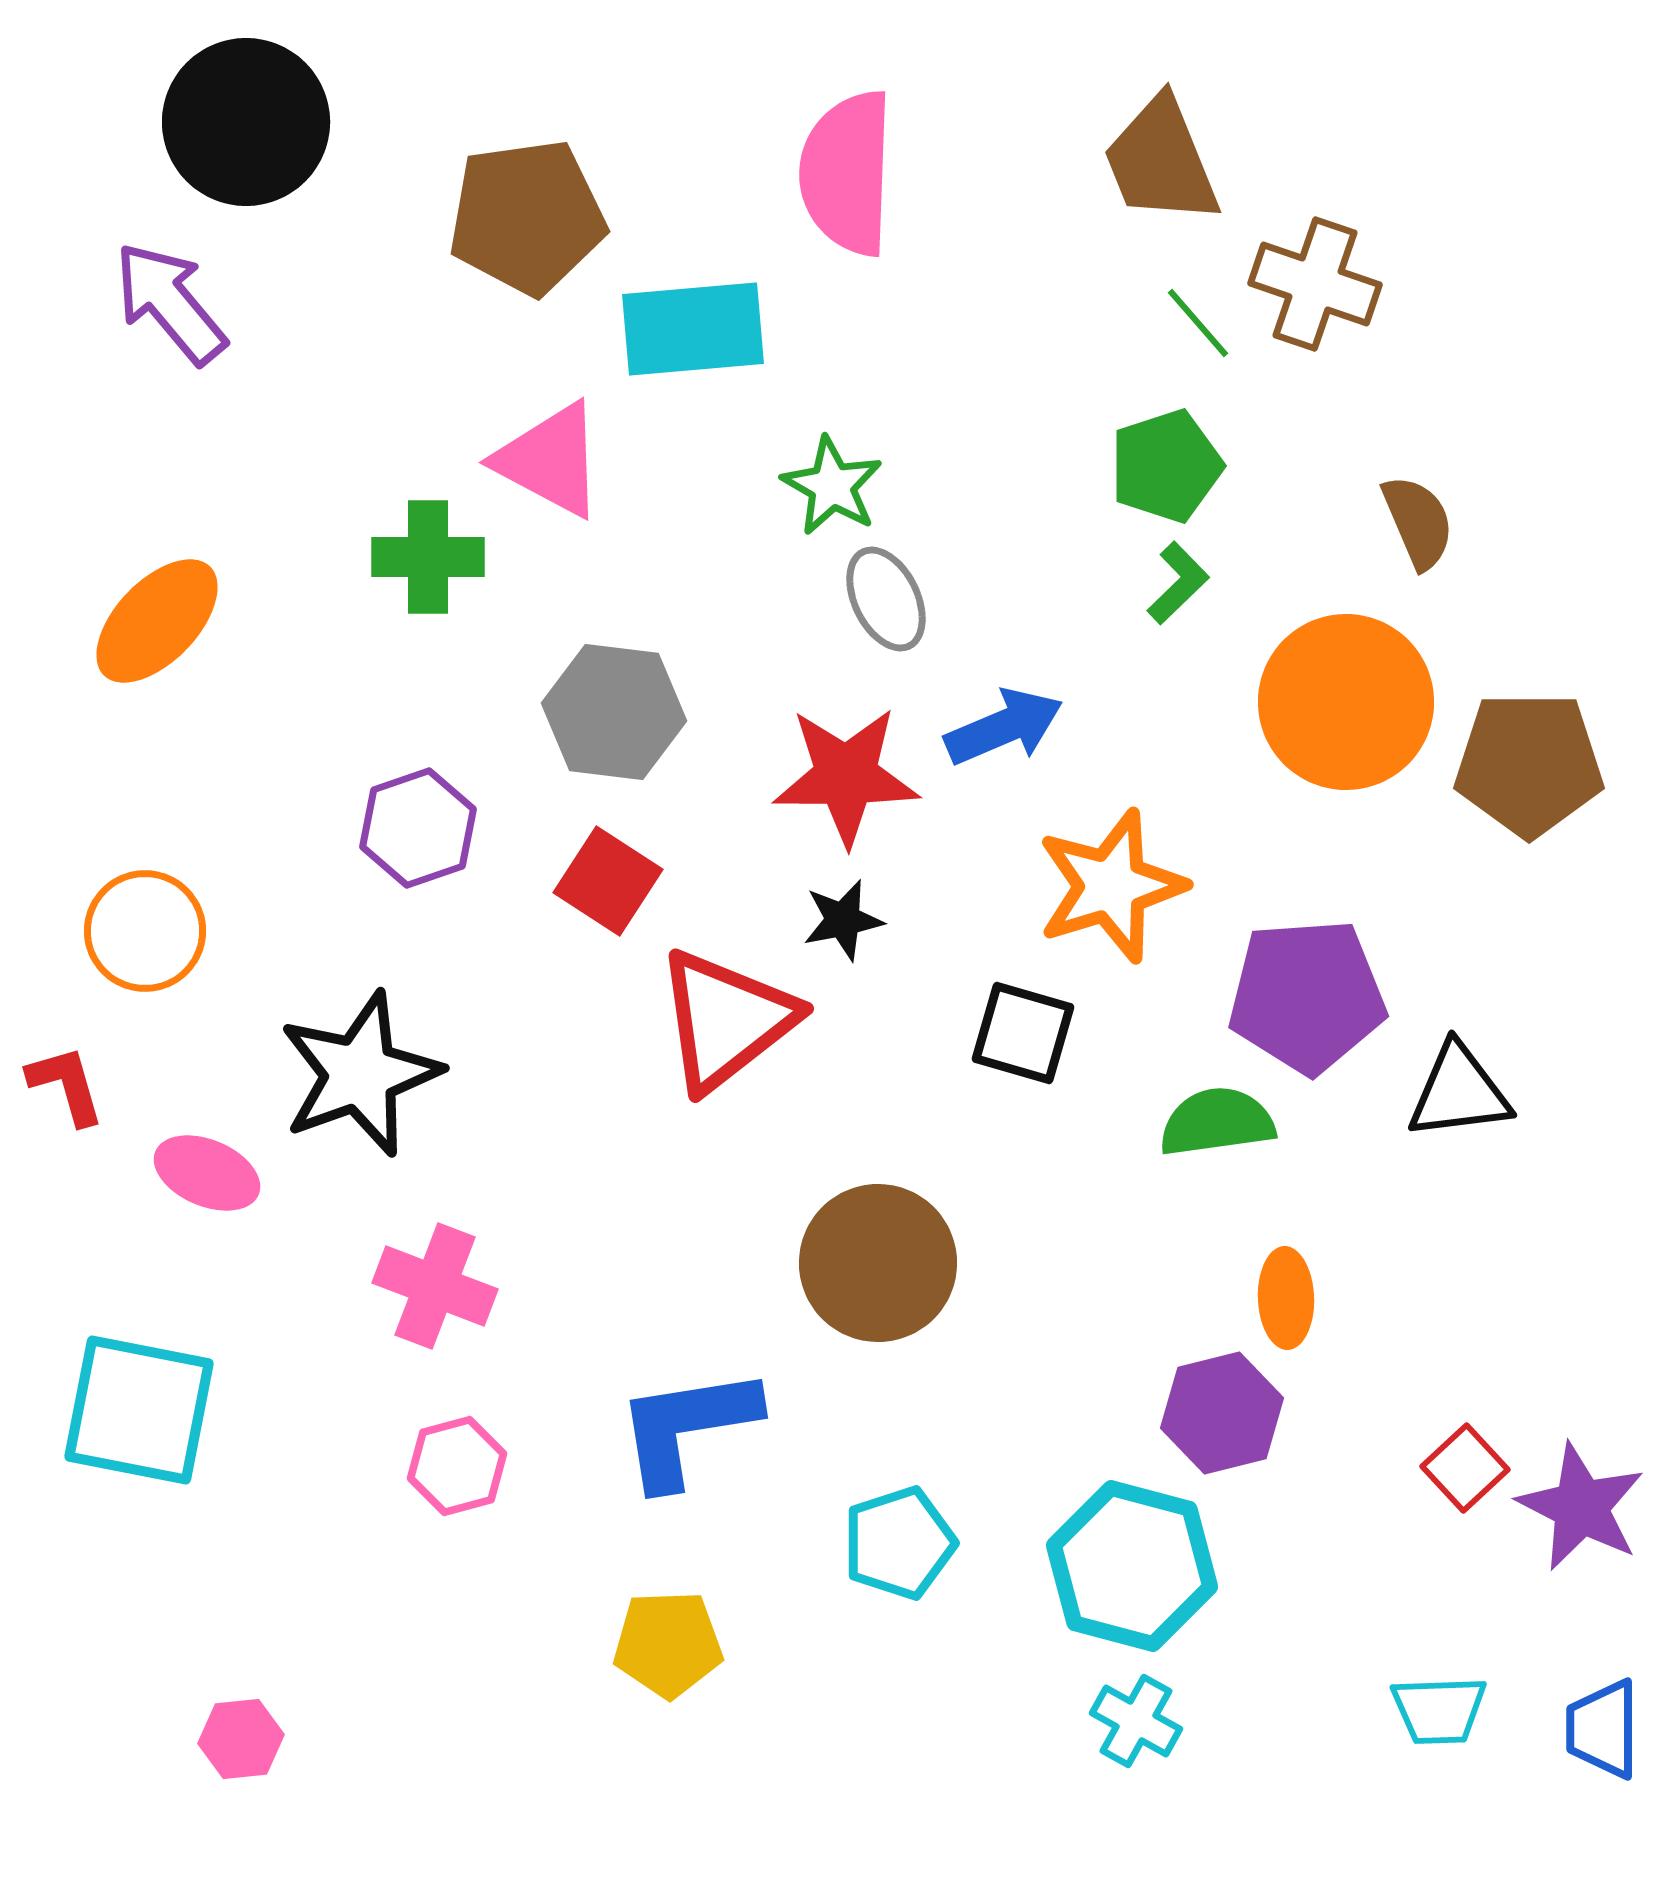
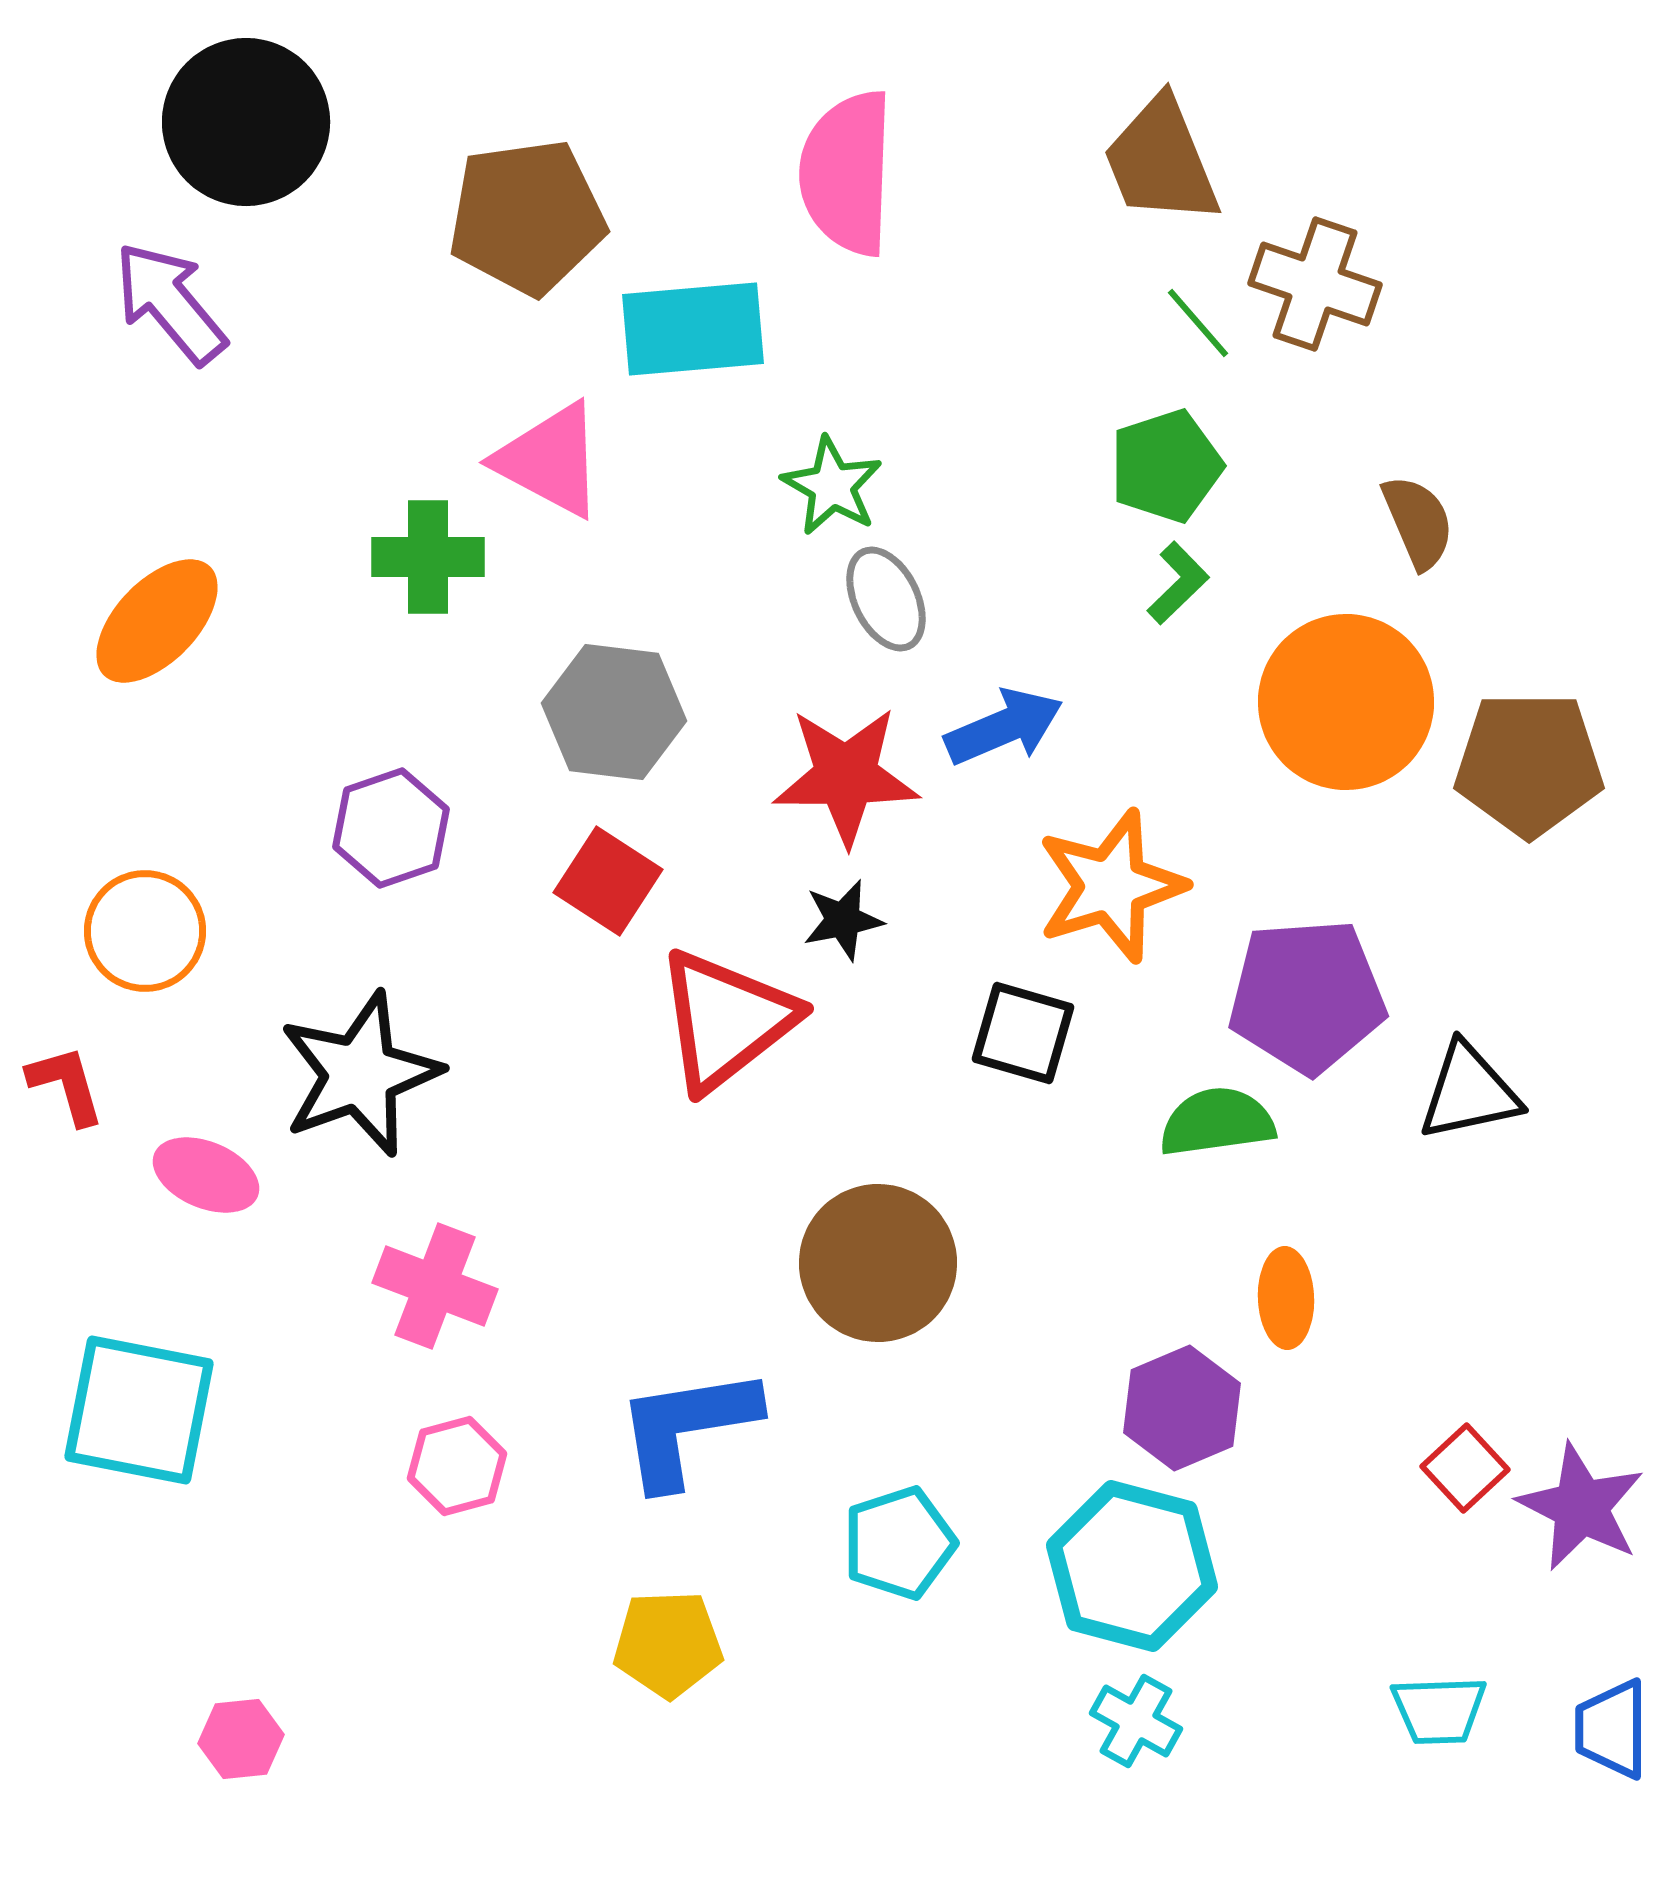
purple hexagon at (418, 828): moved 27 px left
black triangle at (1459, 1092): moved 10 px right; rotated 5 degrees counterclockwise
pink ellipse at (207, 1173): moved 1 px left, 2 px down
purple hexagon at (1222, 1413): moved 40 px left, 5 px up; rotated 9 degrees counterclockwise
blue trapezoid at (1603, 1729): moved 9 px right
